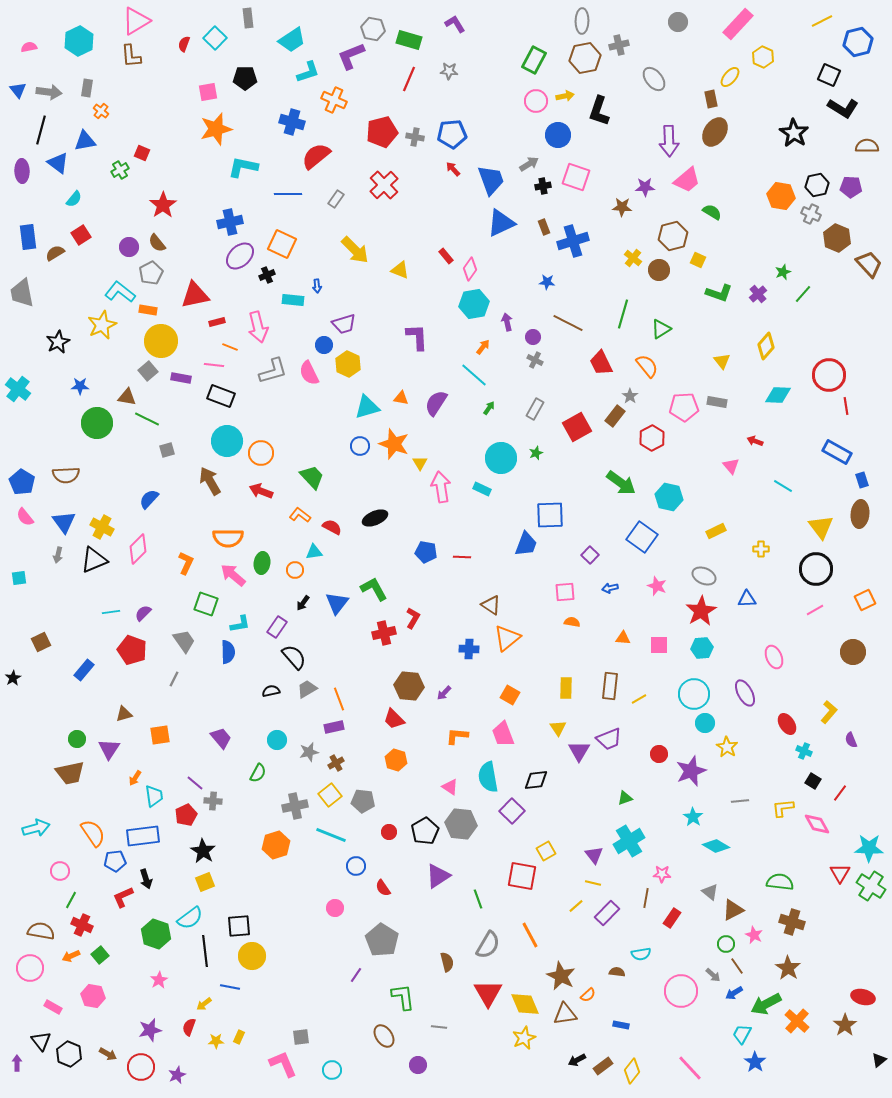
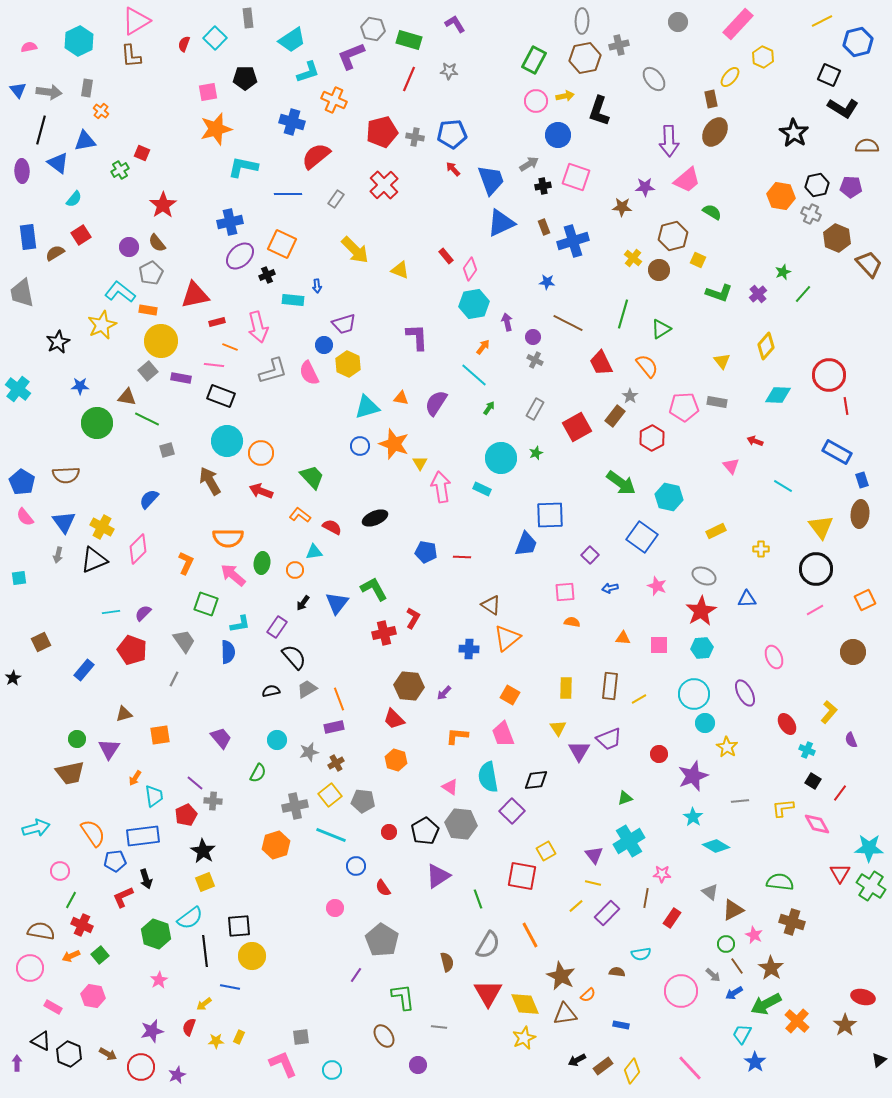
cyan cross at (804, 751): moved 3 px right, 1 px up
purple star at (691, 771): moved 2 px right, 5 px down
brown star at (788, 968): moved 17 px left
purple star at (150, 1030): moved 2 px right, 1 px down
black triangle at (41, 1041): rotated 25 degrees counterclockwise
